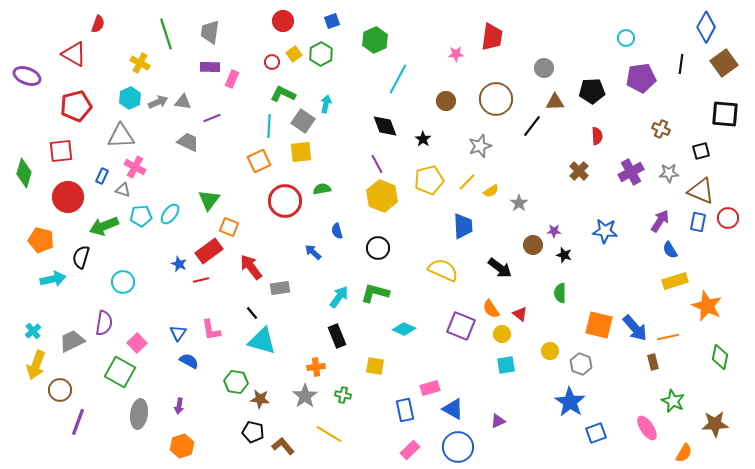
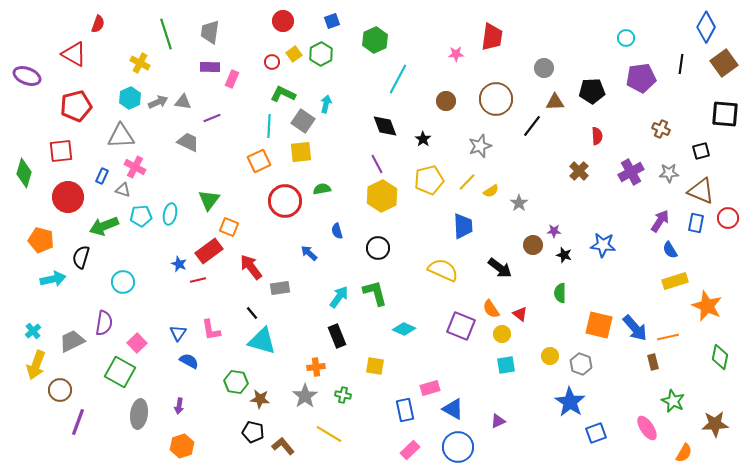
yellow hexagon at (382, 196): rotated 12 degrees clockwise
cyan ellipse at (170, 214): rotated 25 degrees counterclockwise
blue rectangle at (698, 222): moved 2 px left, 1 px down
blue star at (605, 231): moved 2 px left, 14 px down
blue arrow at (313, 252): moved 4 px left, 1 px down
red line at (201, 280): moved 3 px left
green L-shape at (375, 293): rotated 60 degrees clockwise
yellow circle at (550, 351): moved 5 px down
